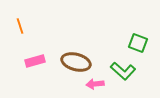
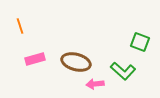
green square: moved 2 px right, 1 px up
pink rectangle: moved 2 px up
